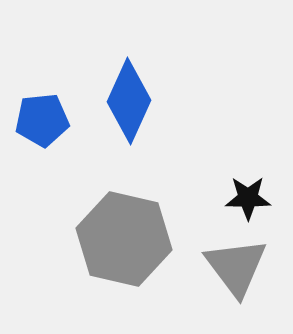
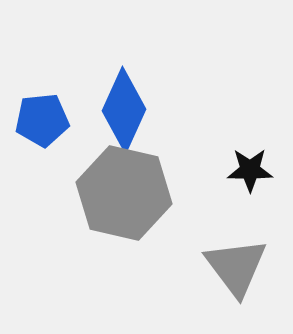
blue diamond: moved 5 px left, 9 px down
black star: moved 2 px right, 28 px up
gray hexagon: moved 46 px up
